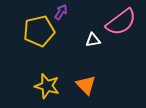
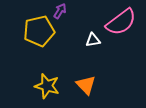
purple arrow: moved 1 px left, 1 px up
